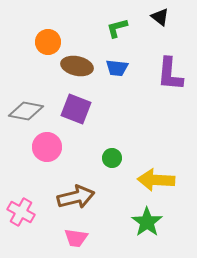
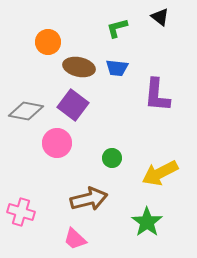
brown ellipse: moved 2 px right, 1 px down
purple L-shape: moved 13 px left, 21 px down
purple square: moved 3 px left, 4 px up; rotated 16 degrees clockwise
pink circle: moved 10 px right, 4 px up
yellow arrow: moved 4 px right, 7 px up; rotated 30 degrees counterclockwise
brown arrow: moved 13 px right, 2 px down
pink cross: rotated 12 degrees counterclockwise
pink trapezoid: moved 1 px left, 1 px down; rotated 35 degrees clockwise
